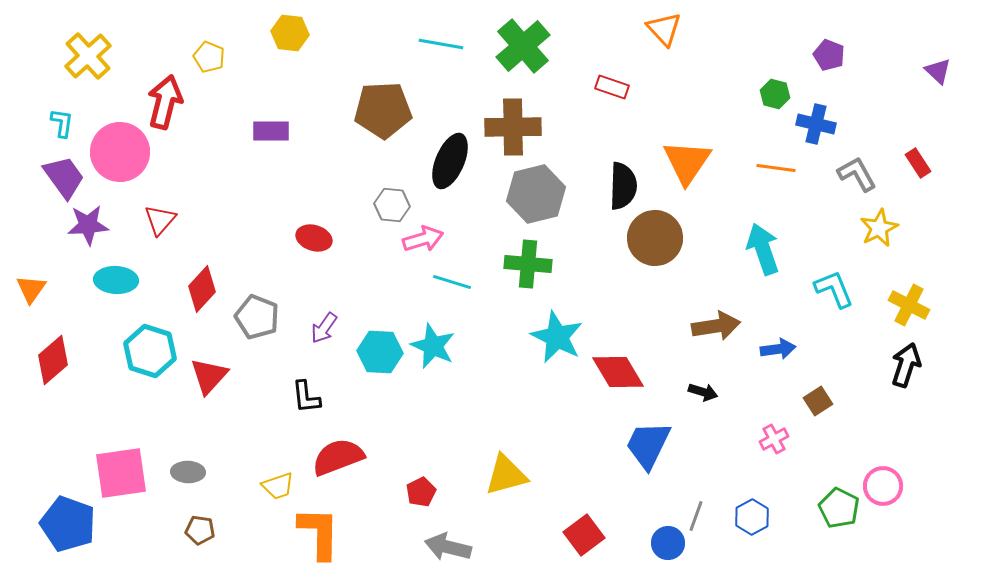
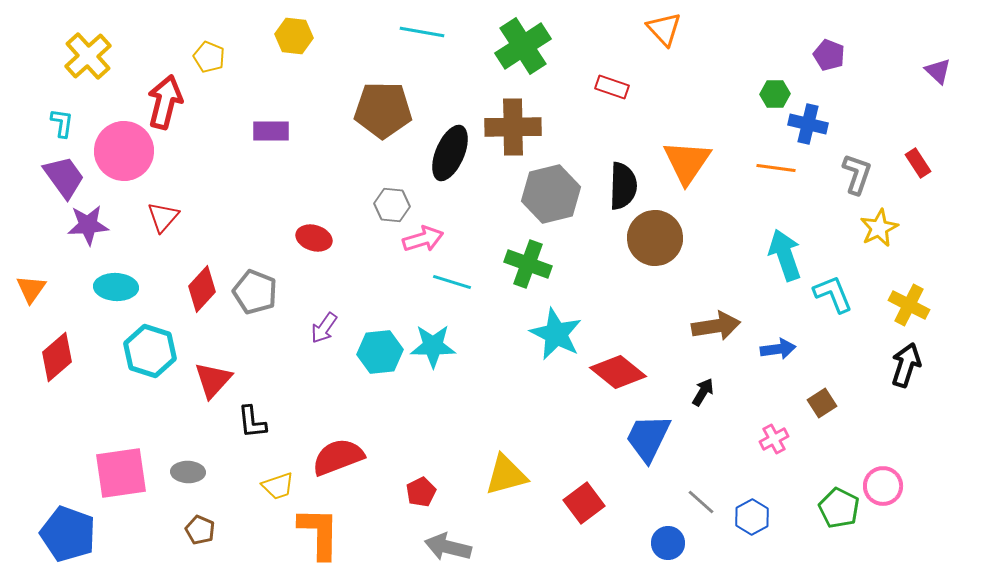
yellow hexagon at (290, 33): moved 4 px right, 3 px down
cyan line at (441, 44): moved 19 px left, 12 px up
green cross at (523, 46): rotated 8 degrees clockwise
green hexagon at (775, 94): rotated 16 degrees counterclockwise
brown pentagon at (383, 110): rotated 4 degrees clockwise
blue cross at (816, 124): moved 8 px left
pink circle at (120, 152): moved 4 px right, 1 px up
black ellipse at (450, 161): moved 8 px up
gray L-shape at (857, 174): rotated 48 degrees clockwise
gray hexagon at (536, 194): moved 15 px right
red triangle at (160, 220): moved 3 px right, 3 px up
cyan arrow at (763, 249): moved 22 px right, 6 px down
green cross at (528, 264): rotated 15 degrees clockwise
cyan ellipse at (116, 280): moved 7 px down
cyan L-shape at (834, 289): moved 1 px left, 5 px down
gray pentagon at (257, 317): moved 2 px left, 25 px up
cyan star at (557, 337): moved 1 px left, 3 px up
cyan star at (433, 346): rotated 24 degrees counterclockwise
cyan hexagon at (380, 352): rotated 9 degrees counterclockwise
red diamond at (53, 360): moved 4 px right, 3 px up
red diamond at (618, 372): rotated 20 degrees counterclockwise
red triangle at (209, 376): moved 4 px right, 4 px down
black arrow at (703, 392): rotated 76 degrees counterclockwise
black L-shape at (306, 397): moved 54 px left, 25 px down
brown square at (818, 401): moved 4 px right, 2 px down
blue trapezoid at (648, 445): moved 7 px up
gray line at (696, 516): moved 5 px right, 14 px up; rotated 68 degrees counterclockwise
blue pentagon at (68, 524): moved 10 px down
brown pentagon at (200, 530): rotated 16 degrees clockwise
red square at (584, 535): moved 32 px up
